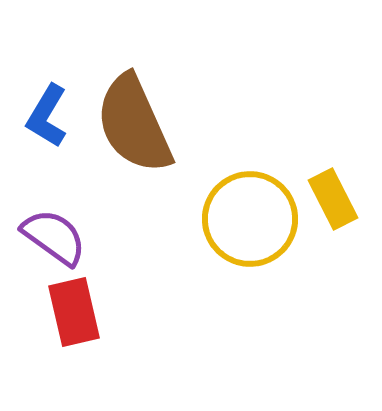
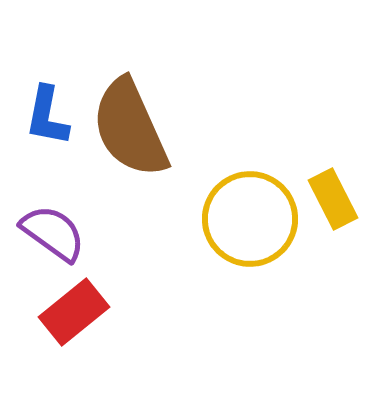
blue L-shape: rotated 20 degrees counterclockwise
brown semicircle: moved 4 px left, 4 px down
purple semicircle: moved 1 px left, 4 px up
red rectangle: rotated 64 degrees clockwise
